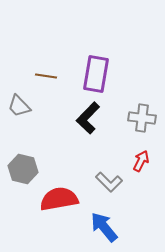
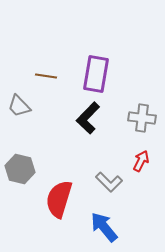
gray hexagon: moved 3 px left
red semicircle: rotated 63 degrees counterclockwise
